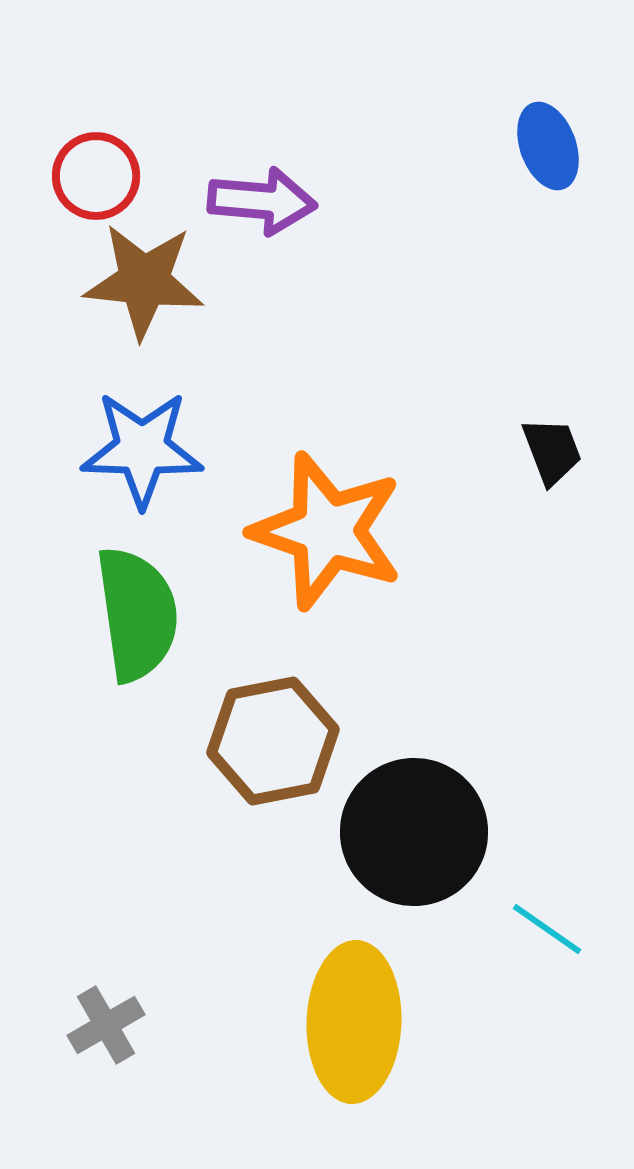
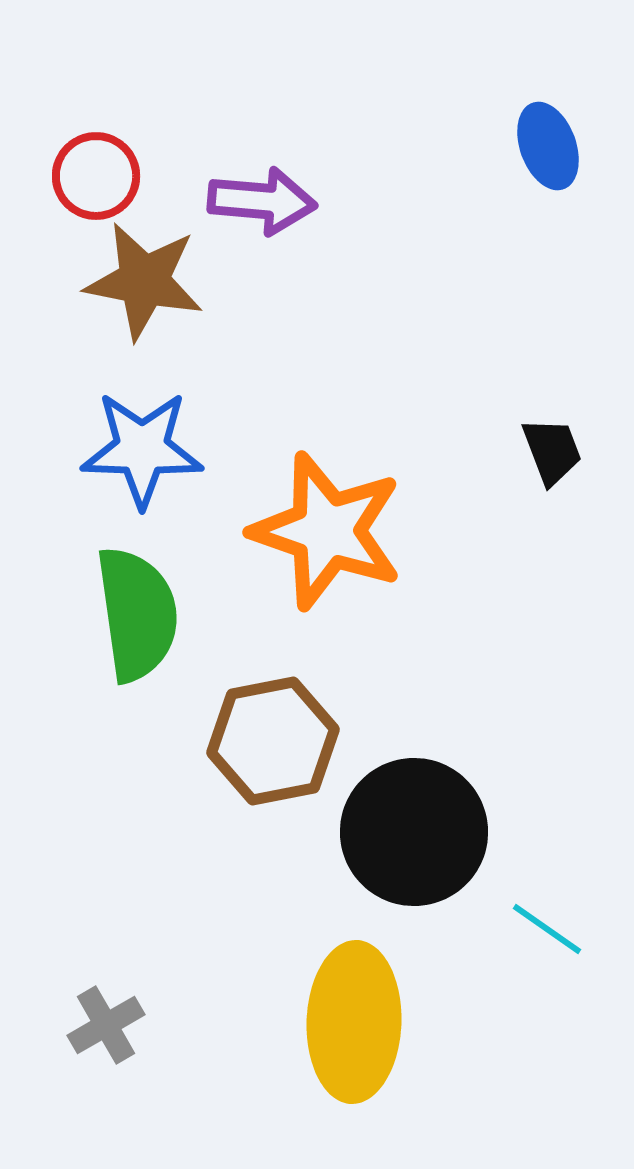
brown star: rotated 5 degrees clockwise
